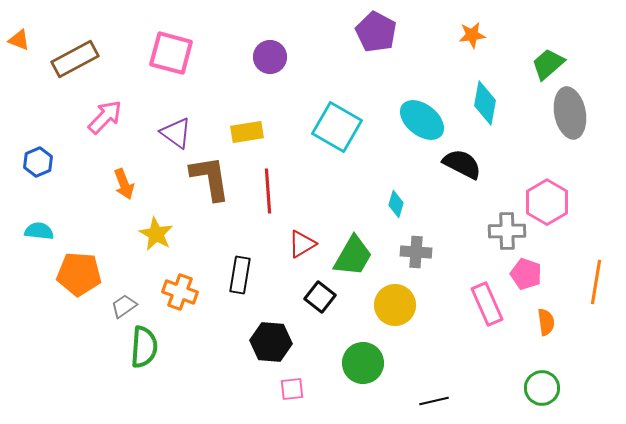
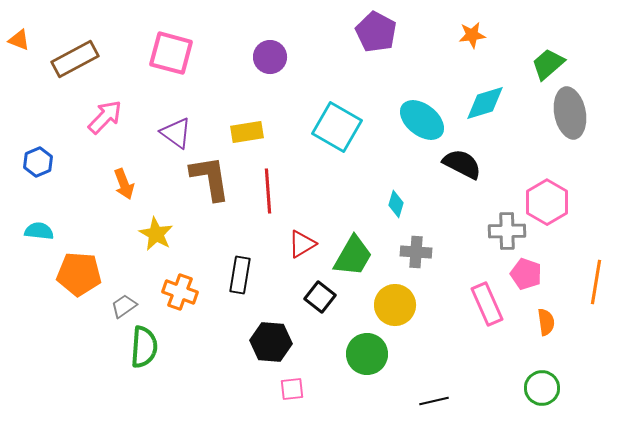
cyan diamond at (485, 103): rotated 63 degrees clockwise
green circle at (363, 363): moved 4 px right, 9 px up
